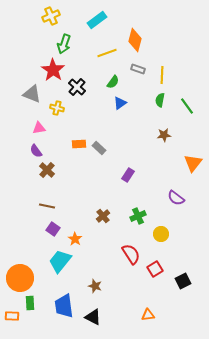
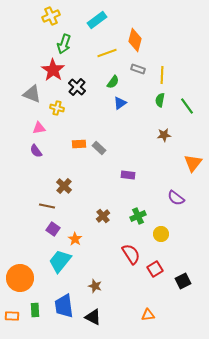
brown cross at (47, 170): moved 17 px right, 16 px down
purple rectangle at (128, 175): rotated 64 degrees clockwise
green rectangle at (30, 303): moved 5 px right, 7 px down
